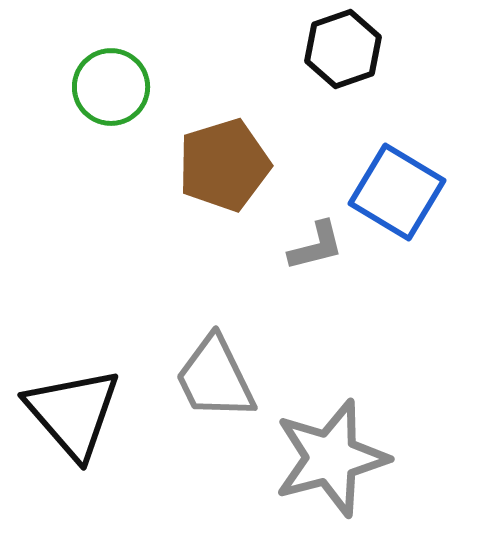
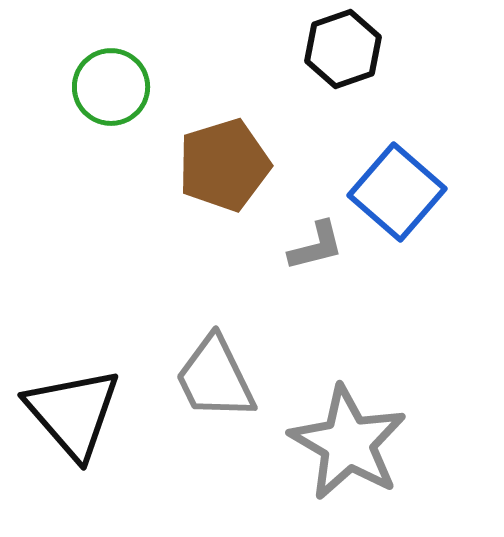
blue square: rotated 10 degrees clockwise
gray star: moved 17 px right, 15 px up; rotated 27 degrees counterclockwise
